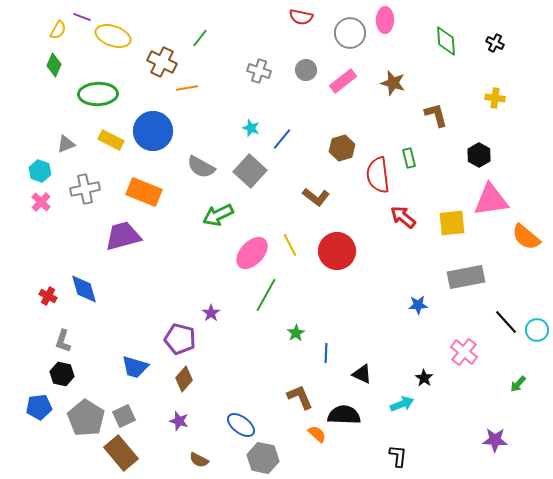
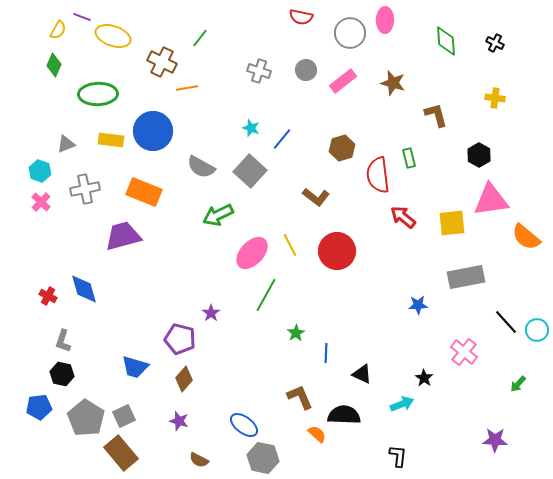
yellow rectangle at (111, 140): rotated 20 degrees counterclockwise
blue ellipse at (241, 425): moved 3 px right
